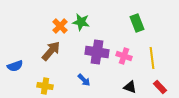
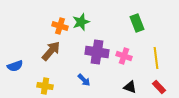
green star: rotated 30 degrees counterclockwise
orange cross: rotated 28 degrees counterclockwise
yellow line: moved 4 px right
red rectangle: moved 1 px left
